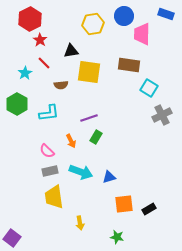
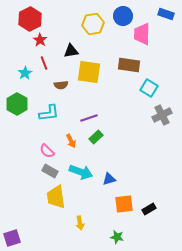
blue circle: moved 1 px left
red line: rotated 24 degrees clockwise
green rectangle: rotated 16 degrees clockwise
gray rectangle: rotated 42 degrees clockwise
blue triangle: moved 2 px down
yellow trapezoid: moved 2 px right
purple square: rotated 36 degrees clockwise
